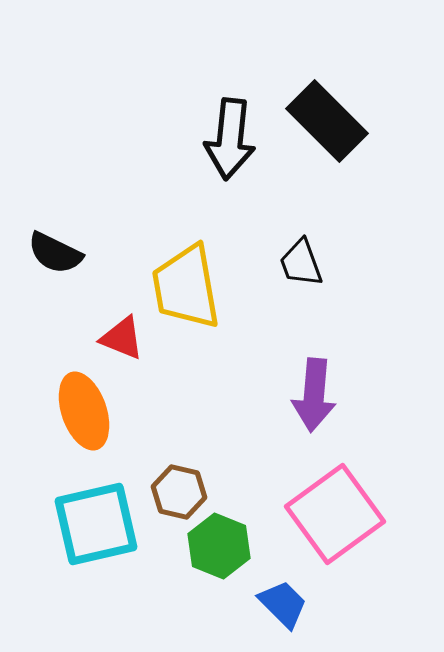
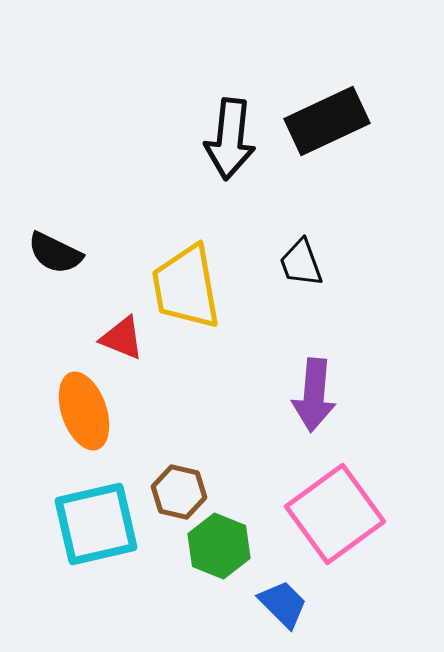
black rectangle: rotated 70 degrees counterclockwise
